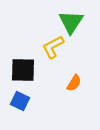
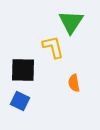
yellow L-shape: rotated 105 degrees clockwise
orange semicircle: rotated 138 degrees clockwise
